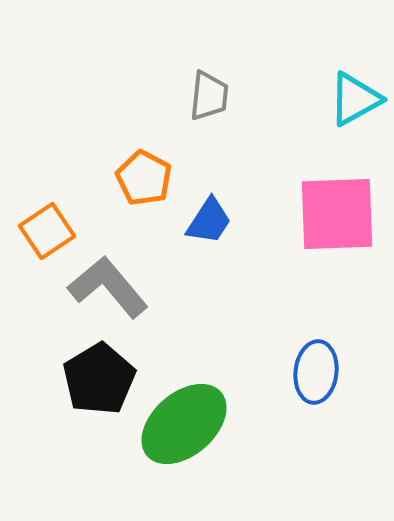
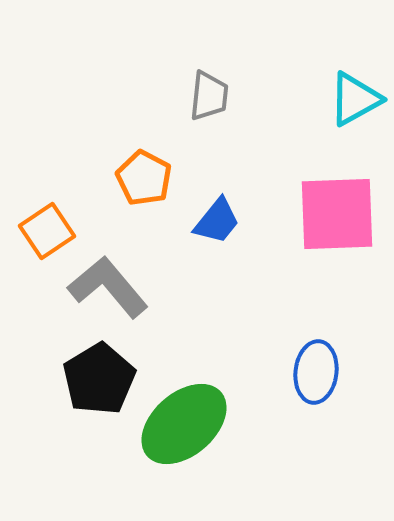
blue trapezoid: moved 8 px right; rotated 6 degrees clockwise
